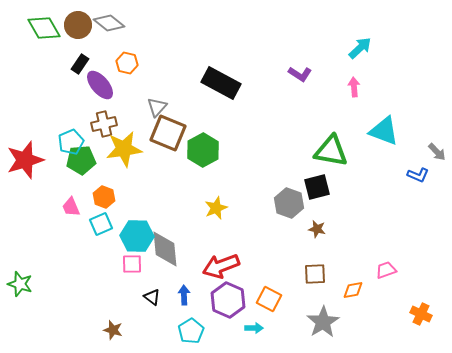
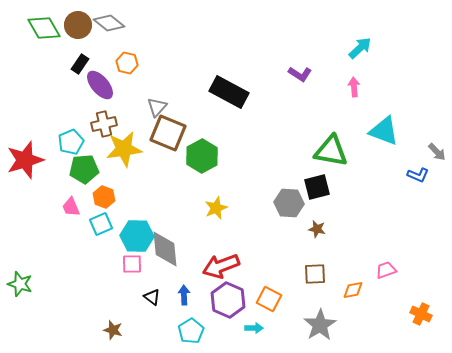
black rectangle at (221, 83): moved 8 px right, 9 px down
green hexagon at (203, 150): moved 1 px left, 6 px down
green pentagon at (81, 160): moved 3 px right, 9 px down
gray hexagon at (289, 203): rotated 16 degrees counterclockwise
gray star at (323, 322): moved 3 px left, 3 px down
